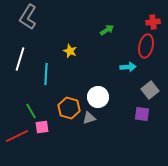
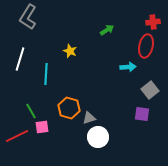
white circle: moved 40 px down
